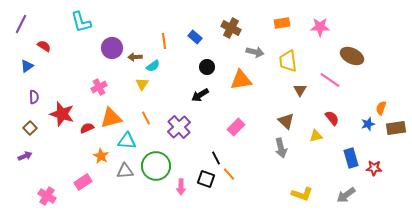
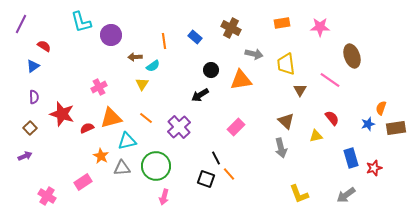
purple circle at (112, 48): moved 1 px left, 13 px up
gray arrow at (255, 52): moved 1 px left, 2 px down
brown ellipse at (352, 56): rotated 45 degrees clockwise
yellow trapezoid at (288, 61): moved 2 px left, 3 px down
blue triangle at (27, 66): moved 6 px right
black circle at (207, 67): moved 4 px right, 3 px down
orange line at (146, 118): rotated 24 degrees counterclockwise
cyan triangle at (127, 141): rotated 18 degrees counterclockwise
red star at (374, 168): rotated 21 degrees counterclockwise
gray triangle at (125, 171): moved 3 px left, 3 px up
pink arrow at (181, 187): moved 17 px left, 10 px down; rotated 14 degrees clockwise
yellow L-shape at (302, 194): moved 3 px left; rotated 50 degrees clockwise
